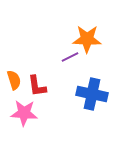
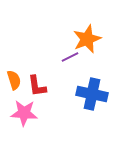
orange star: rotated 24 degrees counterclockwise
